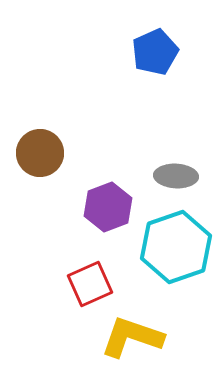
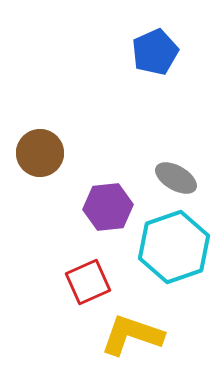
gray ellipse: moved 2 px down; rotated 27 degrees clockwise
purple hexagon: rotated 15 degrees clockwise
cyan hexagon: moved 2 px left
red square: moved 2 px left, 2 px up
yellow L-shape: moved 2 px up
